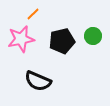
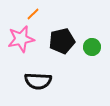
green circle: moved 1 px left, 11 px down
black semicircle: rotated 20 degrees counterclockwise
